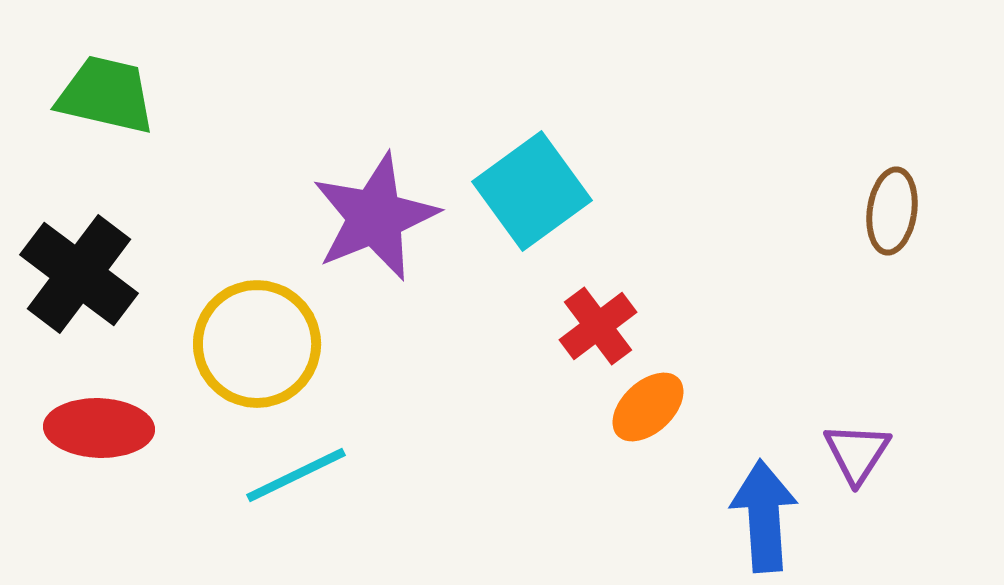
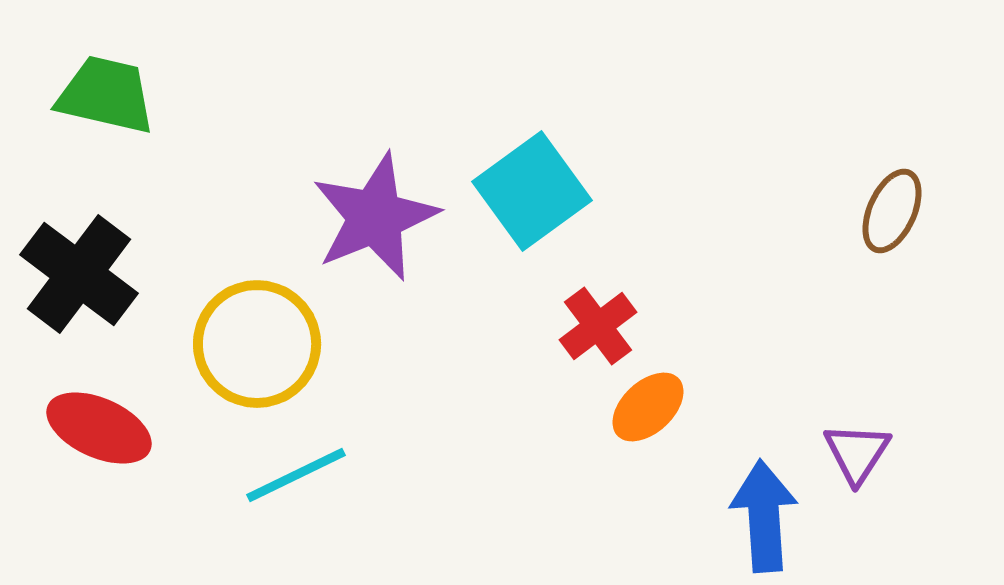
brown ellipse: rotated 16 degrees clockwise
red ellipse: rotated 22 degrees clockwise
